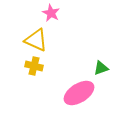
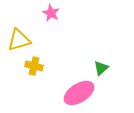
yellow triangle: moved 17 px left; rotated 40 degrees counterclockwise
green triangle: rotated 21 degrees counterclockwise
